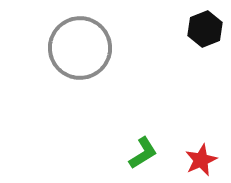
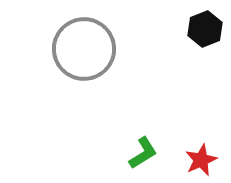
gray circle: moved 4 px right, 1 px down
